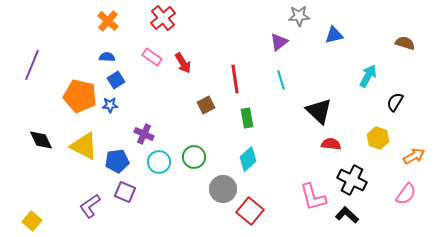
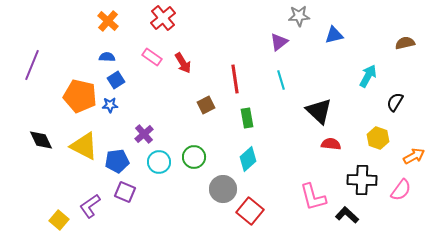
brown semicircle: rotated 30 degrees counterclockwise
purple cross: rotated 24 degrees clockwise
black cross: moved 10 px right; rotated 24 degrees counterclockwise
pink semicircle: moved 5 px left, 4 px up
yellow square: moved 27 px right, 1 px up
